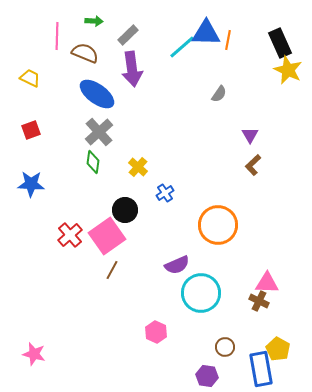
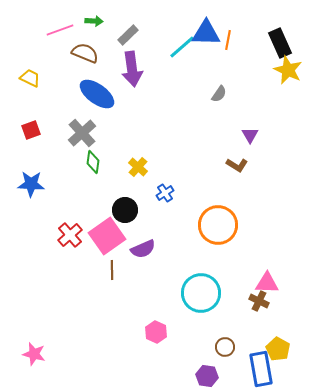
pink line: moved 3 px right, 6 px up; rotated 68 degrees clockwise
gray cross: moved 17 px left, 1 px down
brown L-shape: moved 16 px left; rotated 105 degrees counterclockwise
purple semicircle: moved 34 px left, 16 px up
brown line: rotated 30 degrees counterclockwise
